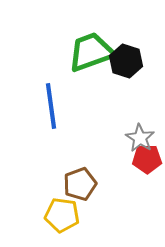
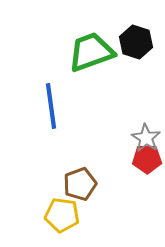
black hexagon: moved 10 px right, 19 px up
gray star: moved 6 px right
